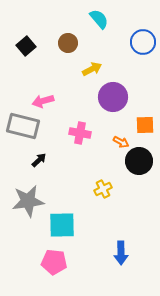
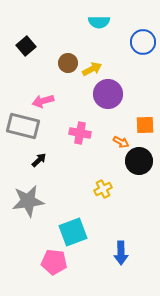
cyan semicircle: moved 3 px down; rotated 130 degrees clockwise
brown circle: moved 20 px down
purple circle: moved 5 px left, 3 px up
cyan square: moved 11 px right, 7 px down; rotated 20 degrees counterclockwise
